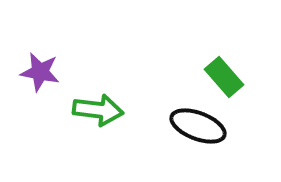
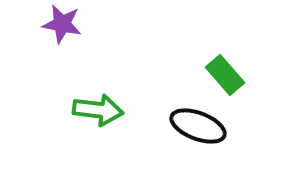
purple star: moved 22 px right, 48 px up
green rectangle: moved 1 px right, 2 px up
